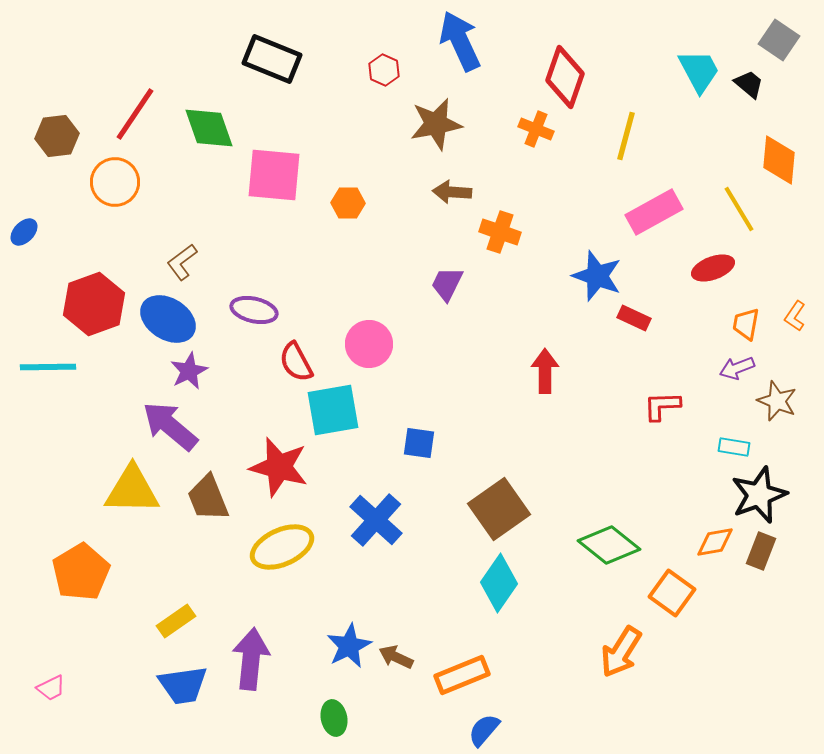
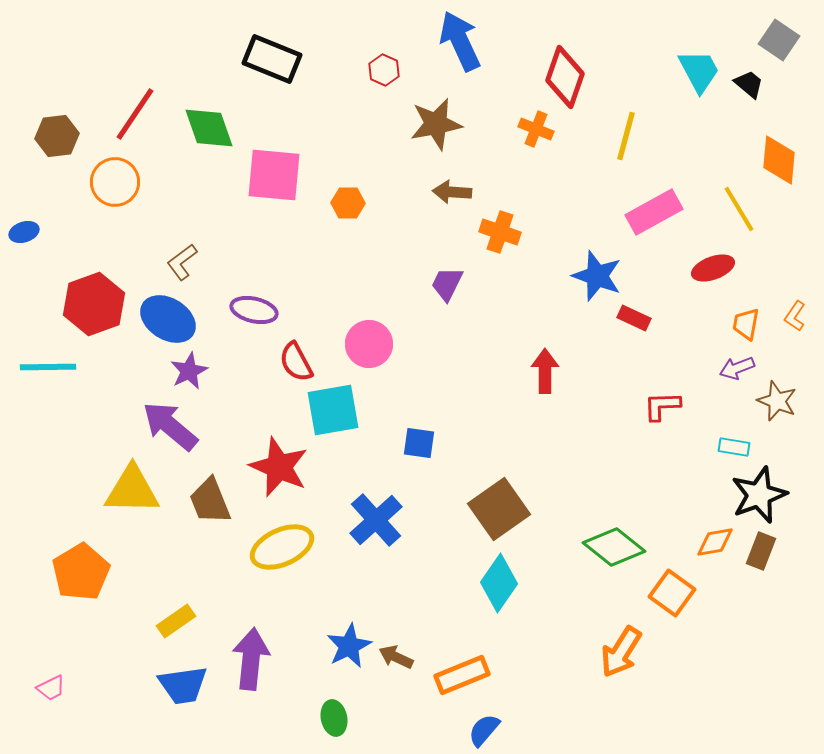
blue ellipse at (24, 232): rotated 28 degrees clockwise
red star at (279, 467): rotated 8 degrees clockwise
brown trapezoid at (208, 498): moved 2 px right, 3 px down
blue cross at (376, 520): rotated 6 degrees clockwise
green diamond at (609, 545): moved 5 px right, 2 px down
